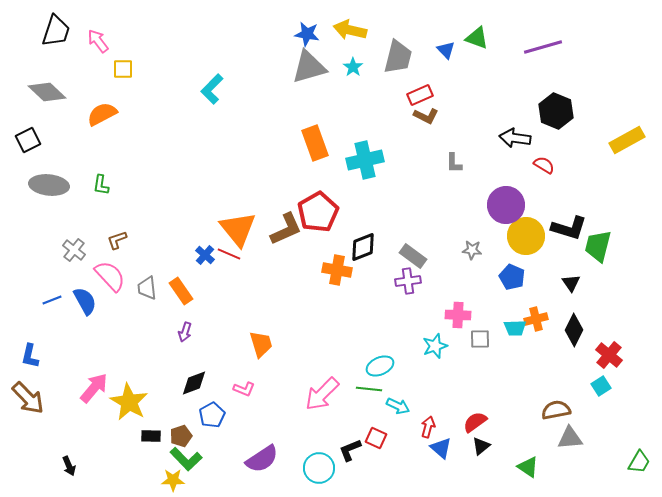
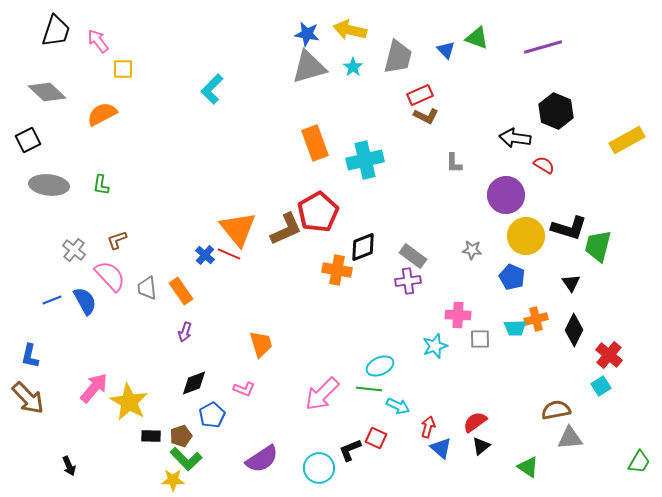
purple circle at (506, 205): moved 10 px up
